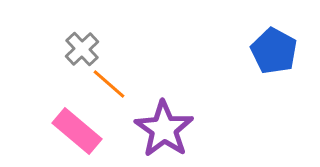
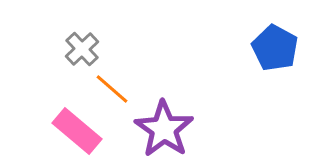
blue pentagon: moved 1 px right, 3 px up
orange line: moved 3 px right, 5 px down
